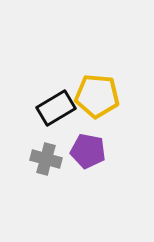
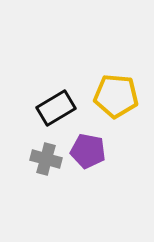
yellow pentagon: moved 19 px right
